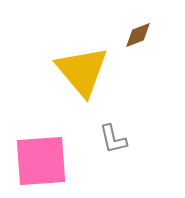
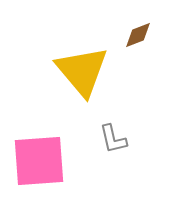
pink square: moved 2 px left
